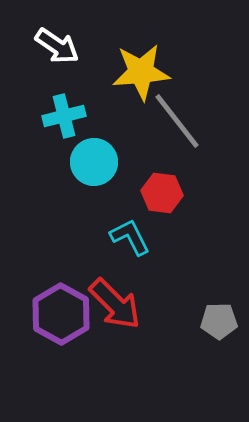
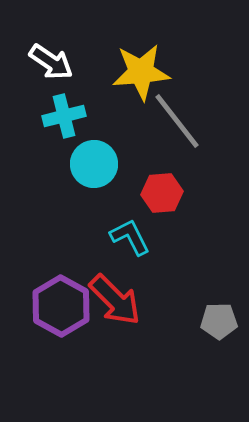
white arrow: moved 6 px left, 16 px down
cyan circle: moved 2 px down
red hexagon: rotated 12 degrees counterclockwise
red arrow: moved 4 px up
purple hexagon: moved 8 px up
